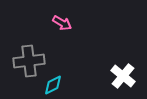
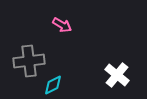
pink arrow: moved 2 px down
white cross: moved 6 px left, 1 px up
